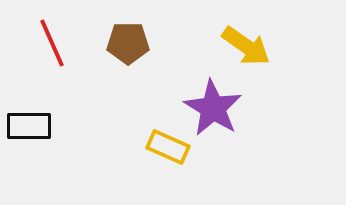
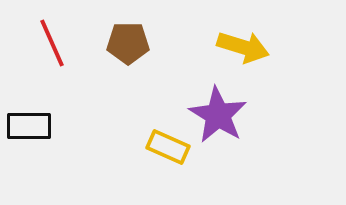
yellow arrow: moved 3 px left, 1 px down; rotated 18 degrees counterclockwise
purple star: moved 5 px right, 7 px down
